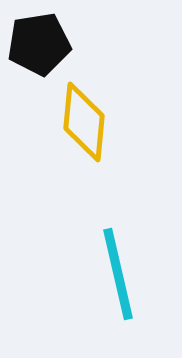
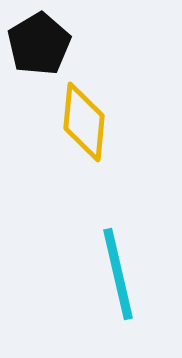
black pentagon: rotated 22 degrees counterclockwise
